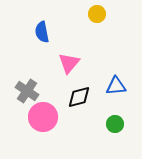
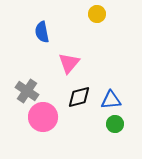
blue triangle: moved 5 px left, 14 px down
